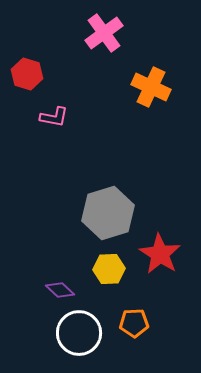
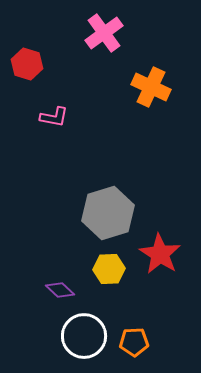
red hexagon: moved 10 px up
orange pentagon: moved 19 px down
white circle: moved 5 px right, 3 px down
